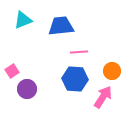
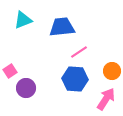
blue trapezoid: moved 1 px right, 1 px down
pink line: rotated 30 degrees counterclockwise
pink square: moved 2 px left
purple circle: moved 1 px left, 1 px up
pink arrow: moved 3 px right, 2 px down
